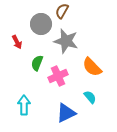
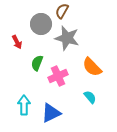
gray star: moved 1 px right, 3 px up
blue triangle: moved 15 px left
